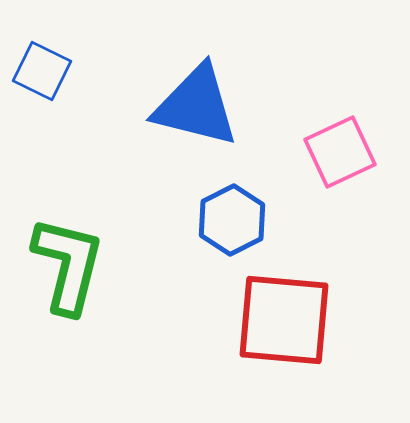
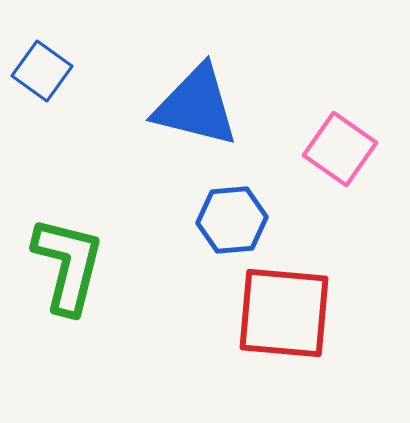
blue square: rotated 10 degrees clockwise
pink square: moved 3 px up; rotated 30 degrees counterclockwise
blue hexagon: rotated 22 degrees clockwise
red square: moved 7 px up
